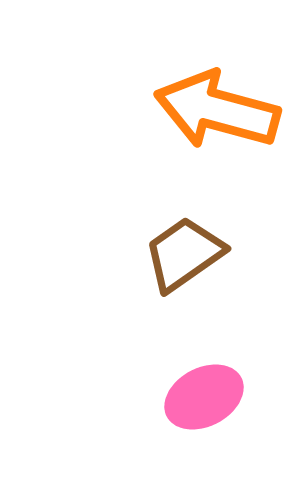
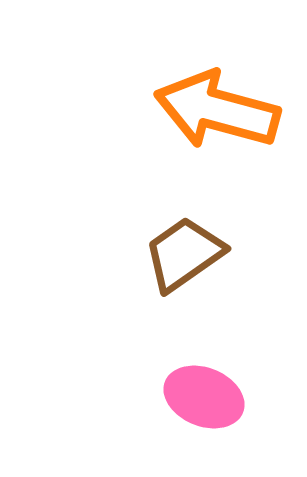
pink ellipse: rotated 50 degrees clockwise
